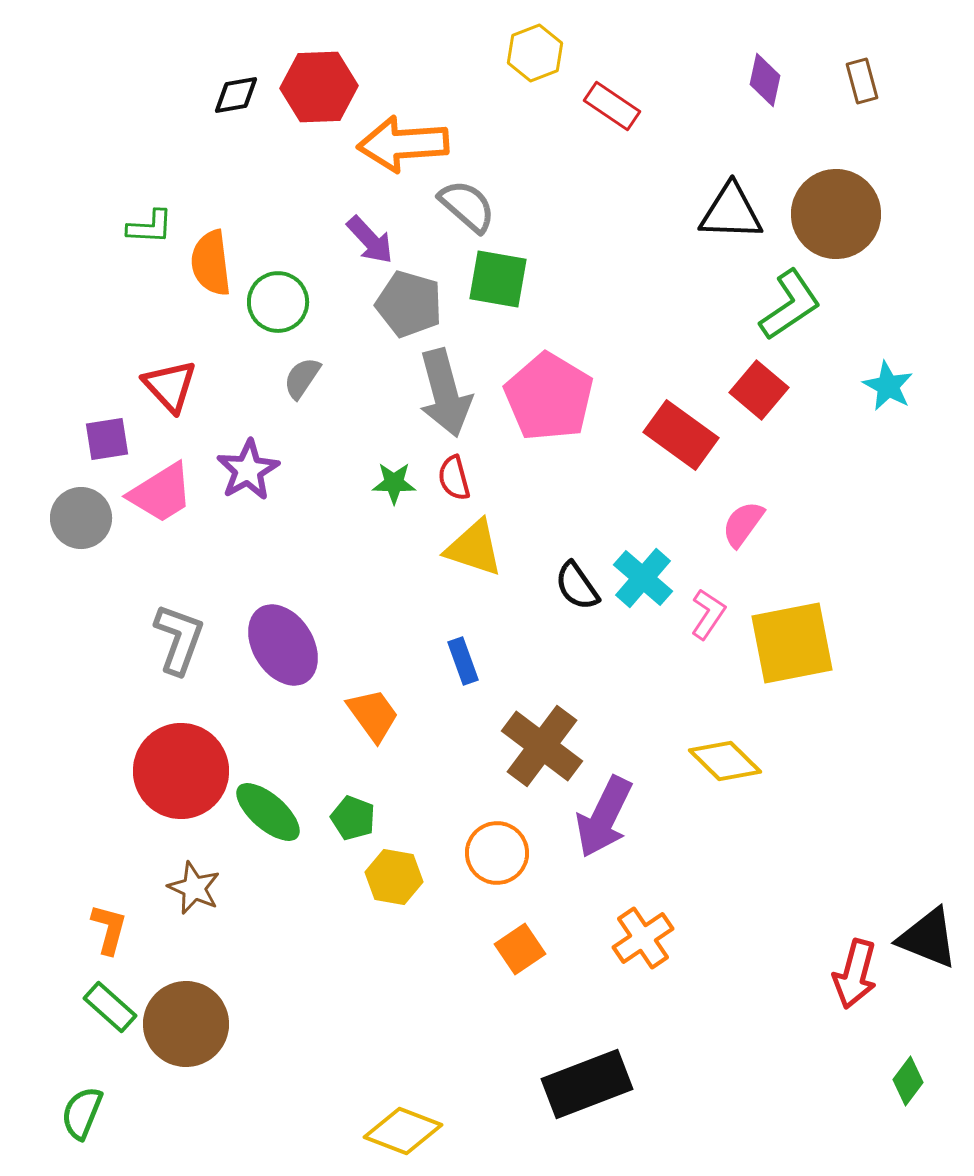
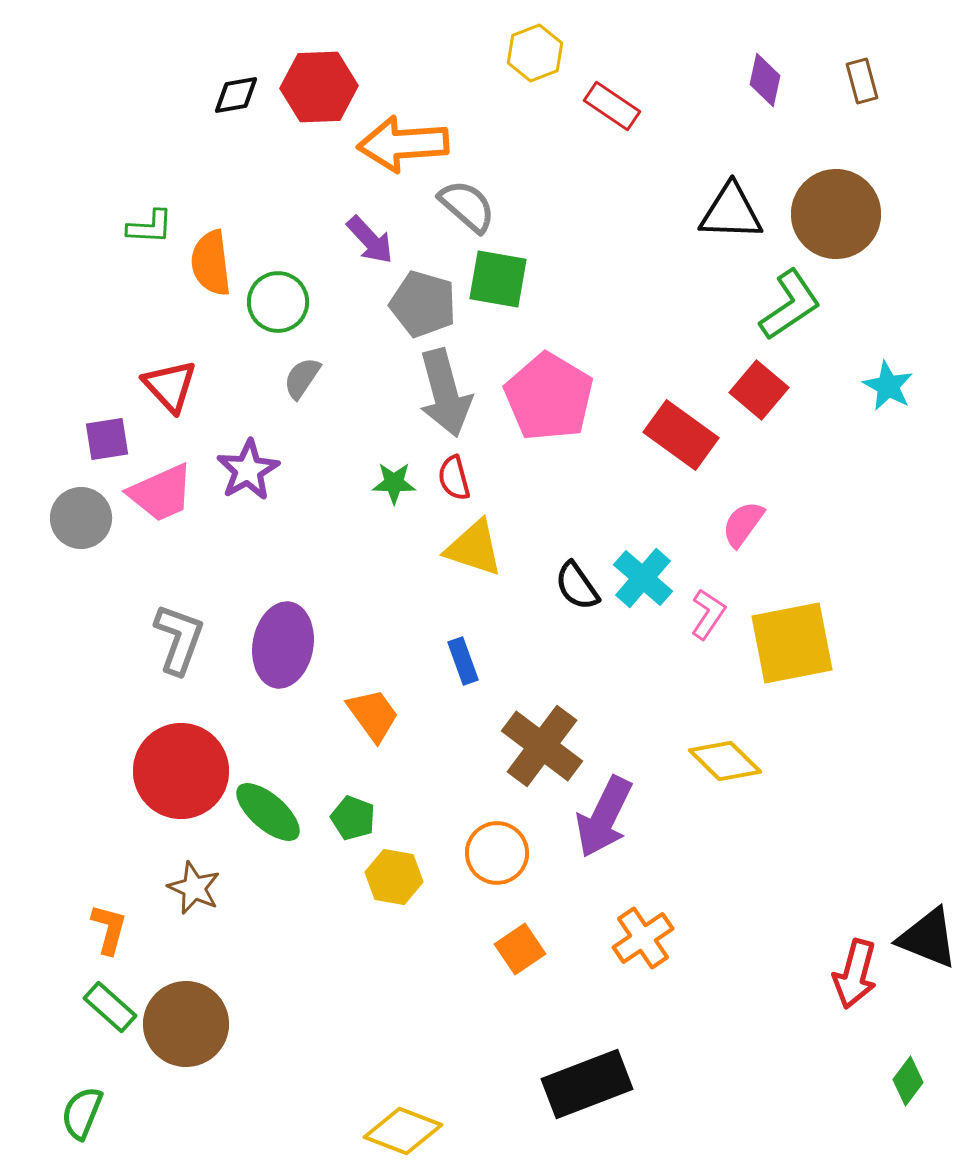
gray pentagon at (409, 304): moved 14 px right
pink trapezoid at (161, 493): rotated 8 degrees clockwise
purple ellipse at (283, 645): rotated 42 degrees clockwise
